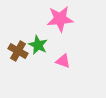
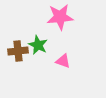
pink star: moved 2 px up
brown cross: rotated 36 degrees counterclockwise
